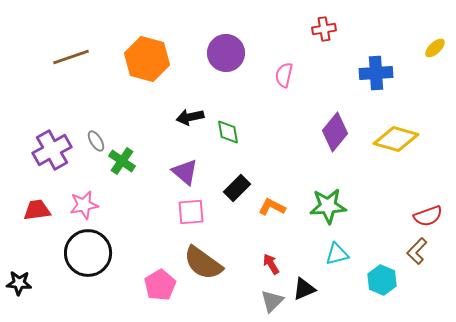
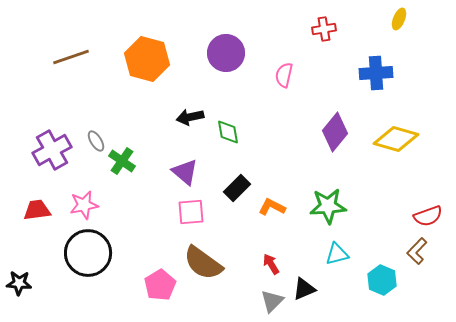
yellow ellipse: moved 36 px left, 29 px up; rotated 25 degrees counterclockwise
